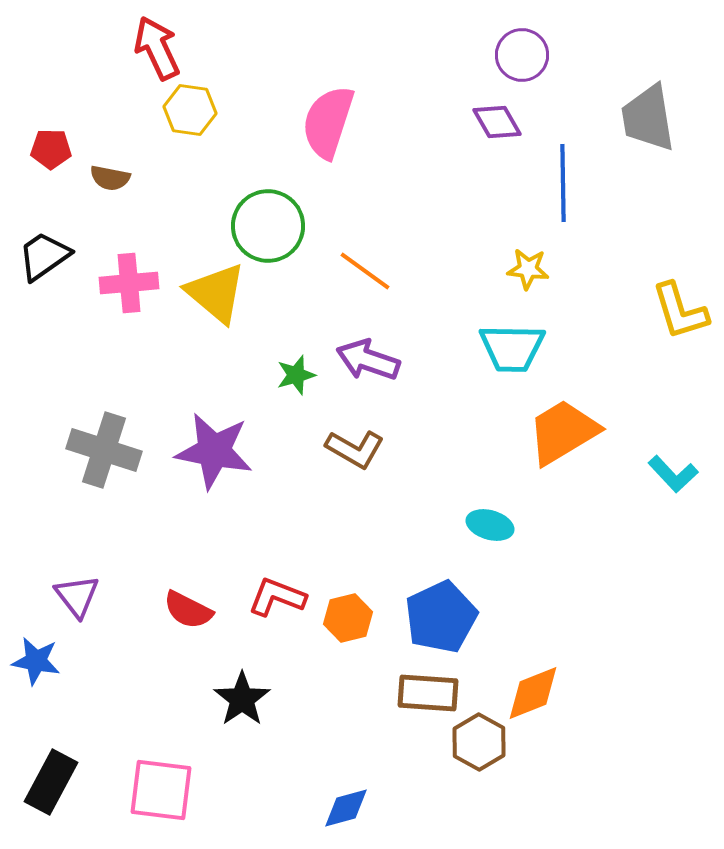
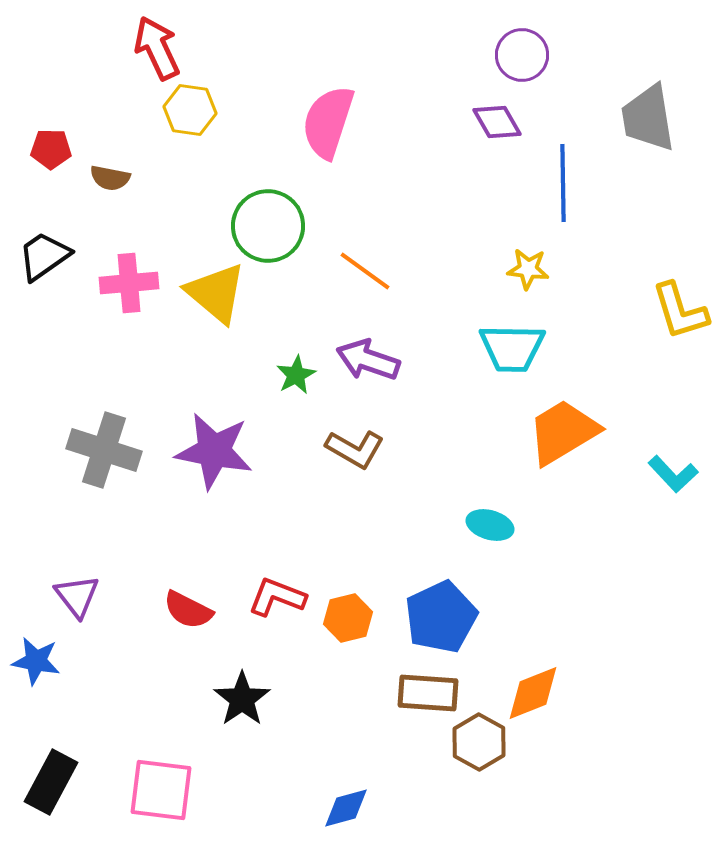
green star: rotated 12 degrees counterclockwise
